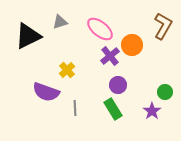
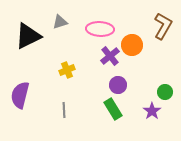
pink ellipse: rotated 36 degrees counterclockwise
yellow cross: rotated 21 degrees clockwise
purple semicircle: moved 26 px left, 3 px down; rotated 84 degrees clockwise
gray line: moved 11 px left, 2 px down
